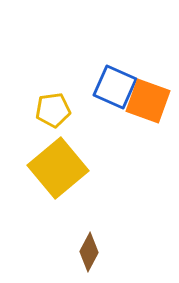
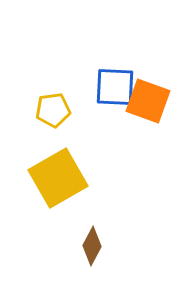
blue square: rotated 21 degrees counterclockwise
yellow square: moved 10 px down; rotated 10 degrees clockwise
brown diamond: moved 3 px right, 6 px up
